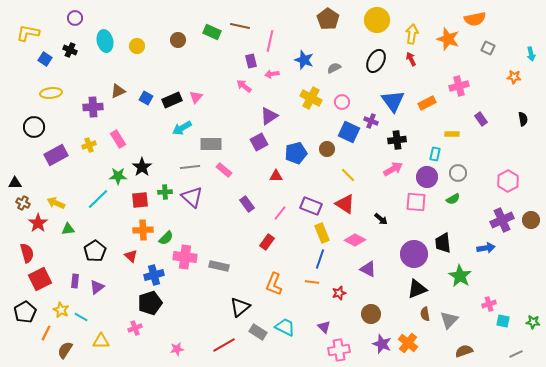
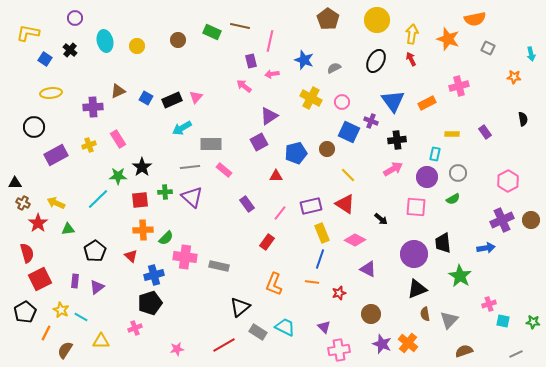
black cross at (70, 50): rotated 16 degrees clockwise
purple rectangle at (481, 119): moved 4 px right, 13 px down
pink square at (416, 202): moved 5 px down
purple rectangle at (311, 206): rotated 35 degrees counterclockwise
